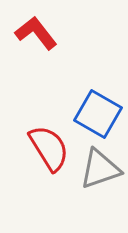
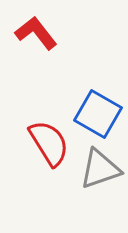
red semicircle: moved 5 px up
